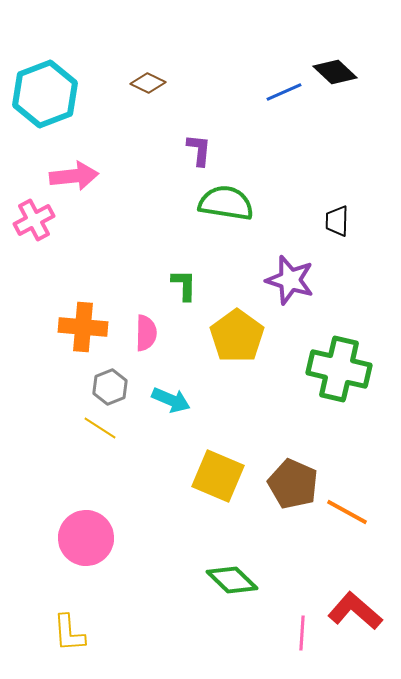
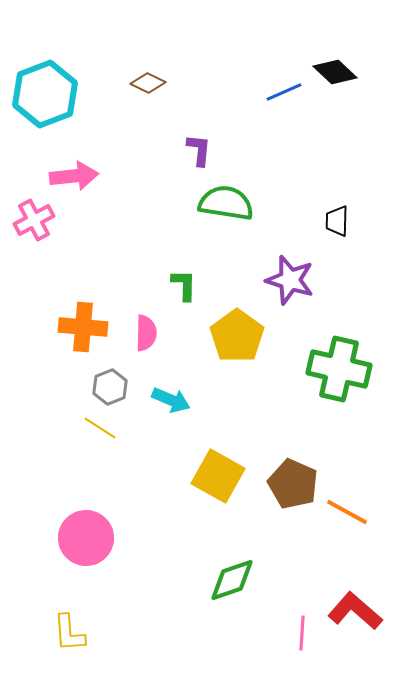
yellow square: rotated 6 degrees clockwise
green diamond: rotated 63 degrees counterclockwise
